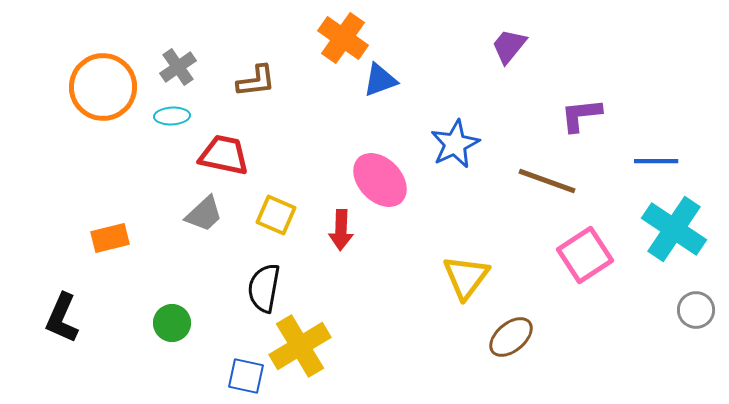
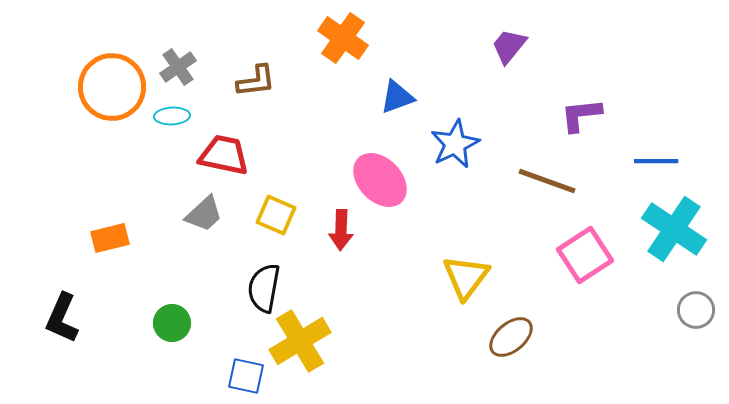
blue triangle: moved 17 px right, 17 px down
orange circle: moved 9 px right
yellow cross: moved 5 px up
